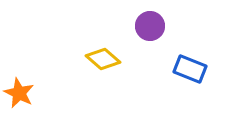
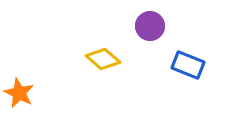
blue rectangle: moved 2 px left, 4 px up
